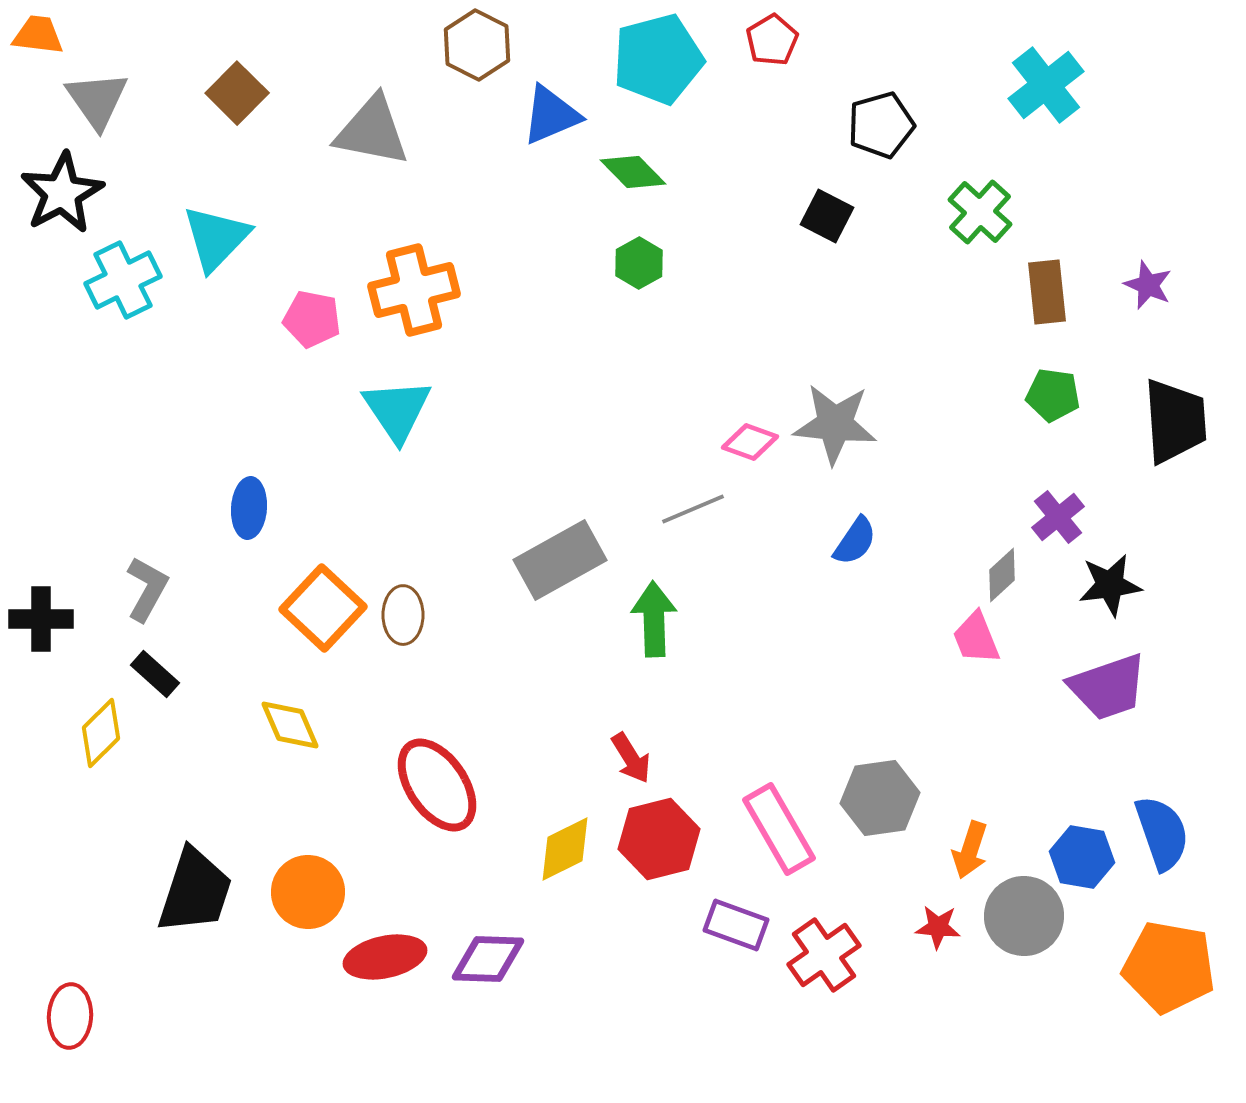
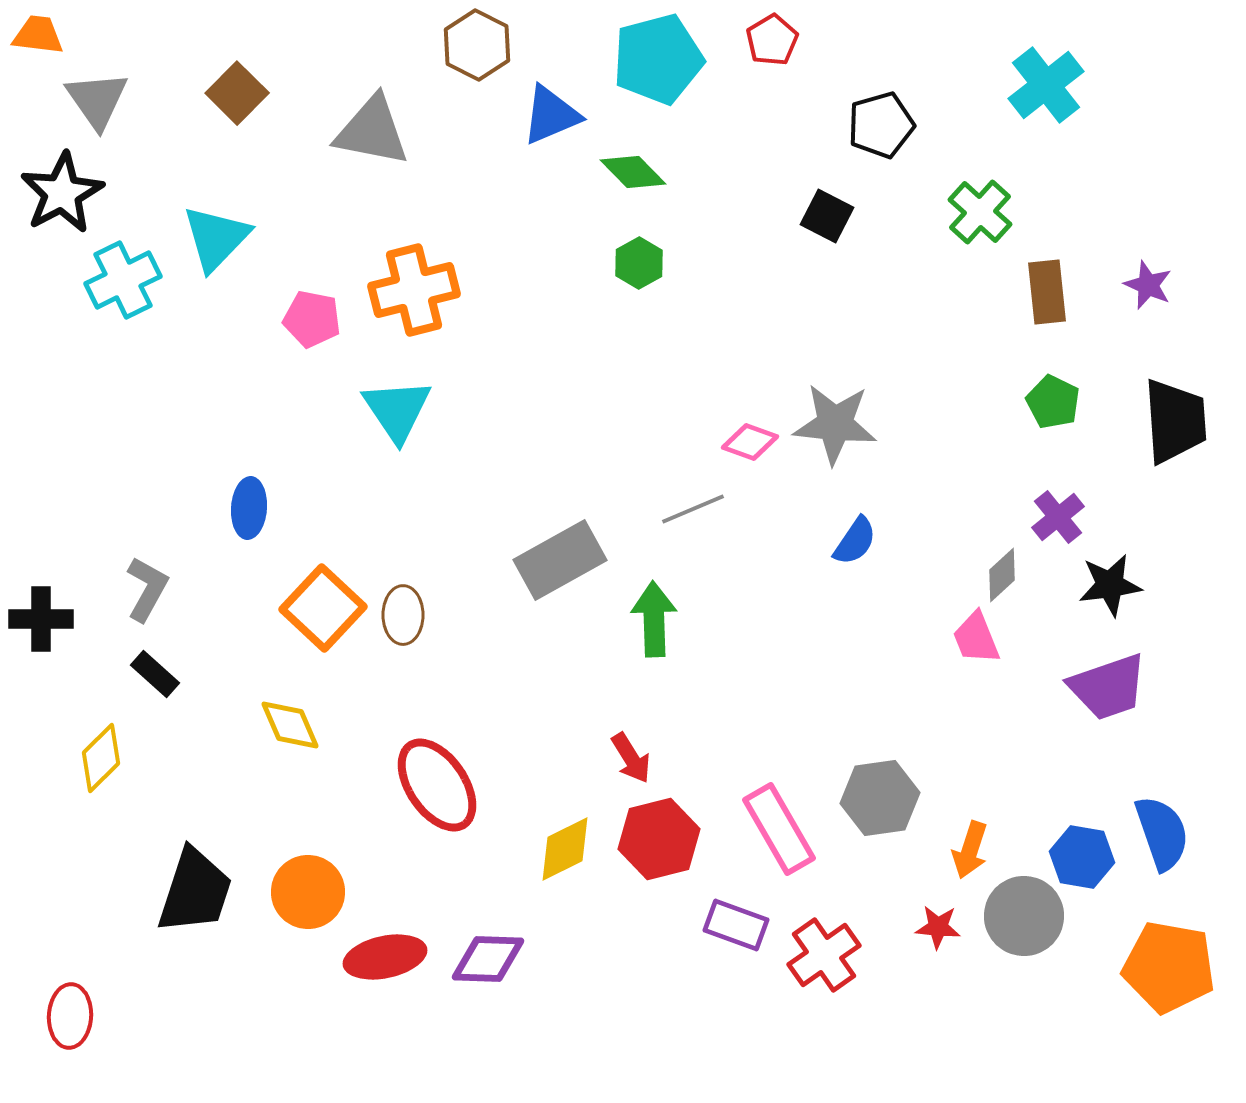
green pentagon at (1053, 395): moved 7 px down; rotated 18 degrees clockwise
yellow diamond at (101, 733): moved 25 px down
